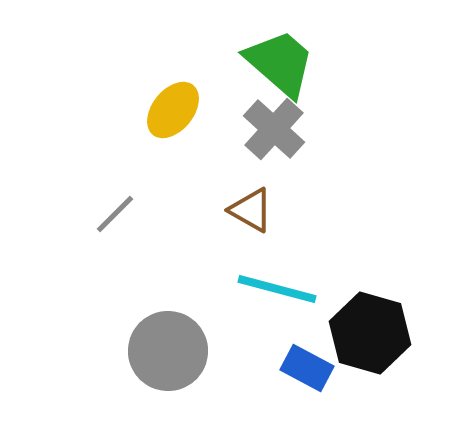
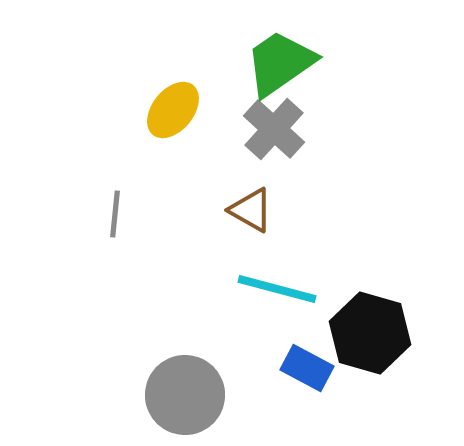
green trapezoid: rotated 76 degrees counterclockwise
gray line: rotated 39 degrees counterclockwise
gray circle: moved 17 px right, 44 px down
